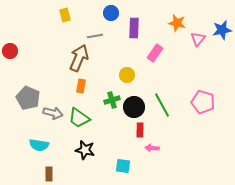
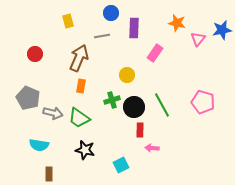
yellow rectangle: moved 3 px right, 6 px down
gray line: moved 7 px right
red circle: moved 25 px right, 3 px down
cyan square: moved 2 px left, 1 px up; rotated 35 degrees counterclockwise
